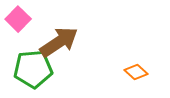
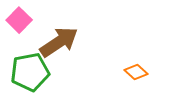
pink square: moved 1 px right, 1 px down
green pentagon: moved 3 px left, 3 px down; rotated 6 degrees counterclockwise
